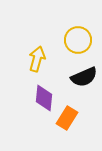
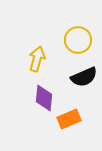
orange rectangle: moved 2 px right, 1 px down; rotated 35 degrees clockwise
